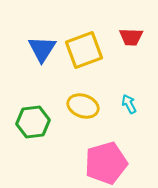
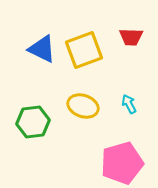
blue triangle: rotated 36 degrees counterclockwise
pink pentagon: moved 16 px right
